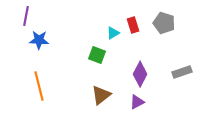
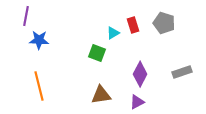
green square: moved 2 px up
brown triangle: rotated 30 degrees clockwise
